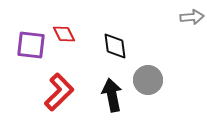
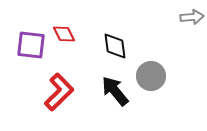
gray circle: moved 3 px right, 4 px up
black arrow: moved 3 px right, 4 px up; rotated 28 degrees counterclockwise
